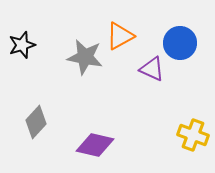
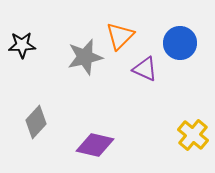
orange triangle: rotated 16 degrees counterclockwise
black star: rotated 16 degrees clockwise
gray star: rotated 24 degrees counterclockwise
purple triangle: moved 7 px left
yellow cross: rotated 20 degrees clockwise
